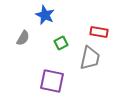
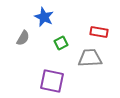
blue star: moved 1 px left, 2 px down
gray trapezoid: rotated 105 degrees counterclockwise
